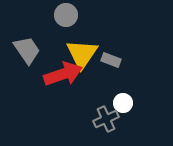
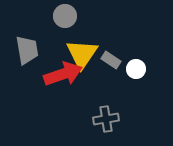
gray circle: moved 1 px left, 1 px down
gray trapezoid: rotated 24 degrees clockwise
gray rectangle: rotated 12 degrees clockwise
white circle: moved 13 px right, 34 px up
gray cross: rotated 15 degrees clockwise
